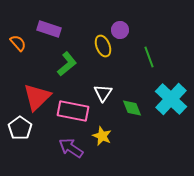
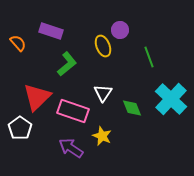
purple rectangle: moved 2 px right, 2 px down
pink rectangle: rotated 8 degrees clockwise
